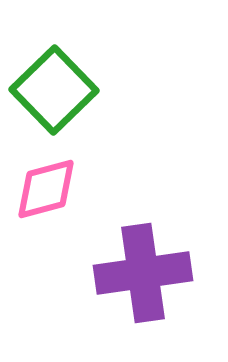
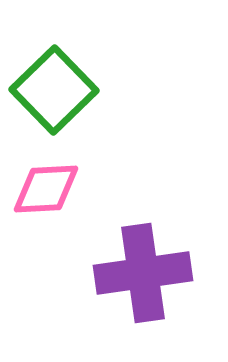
pink diamond: rotated 12 degrees clockwise
